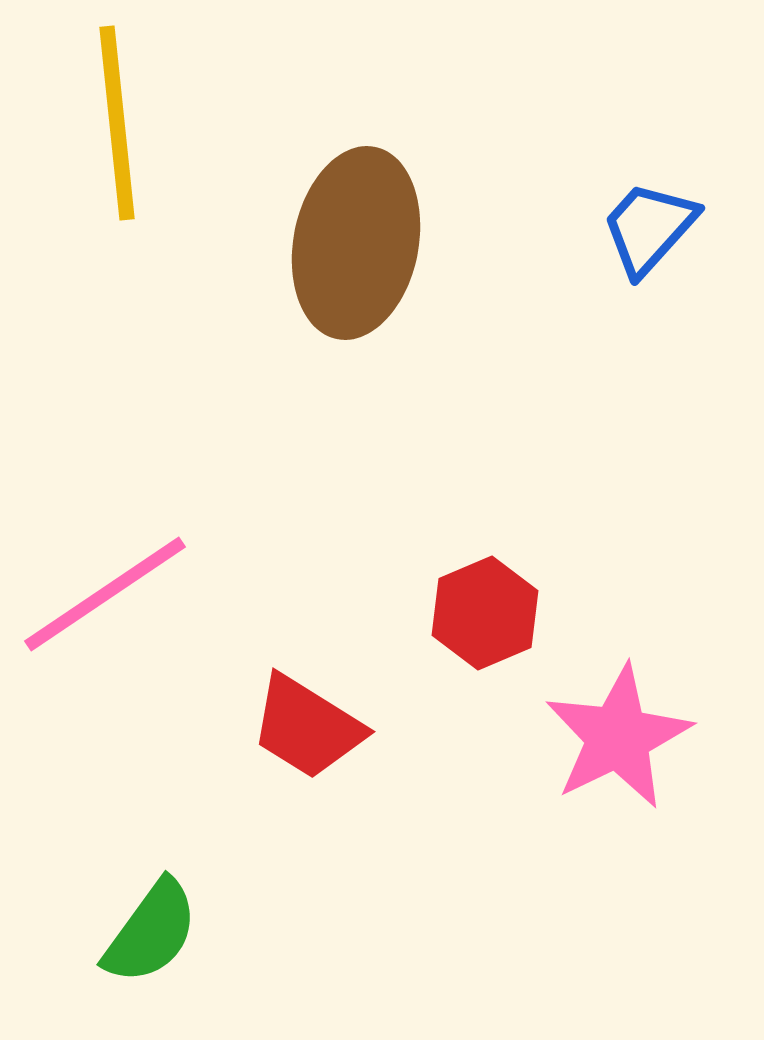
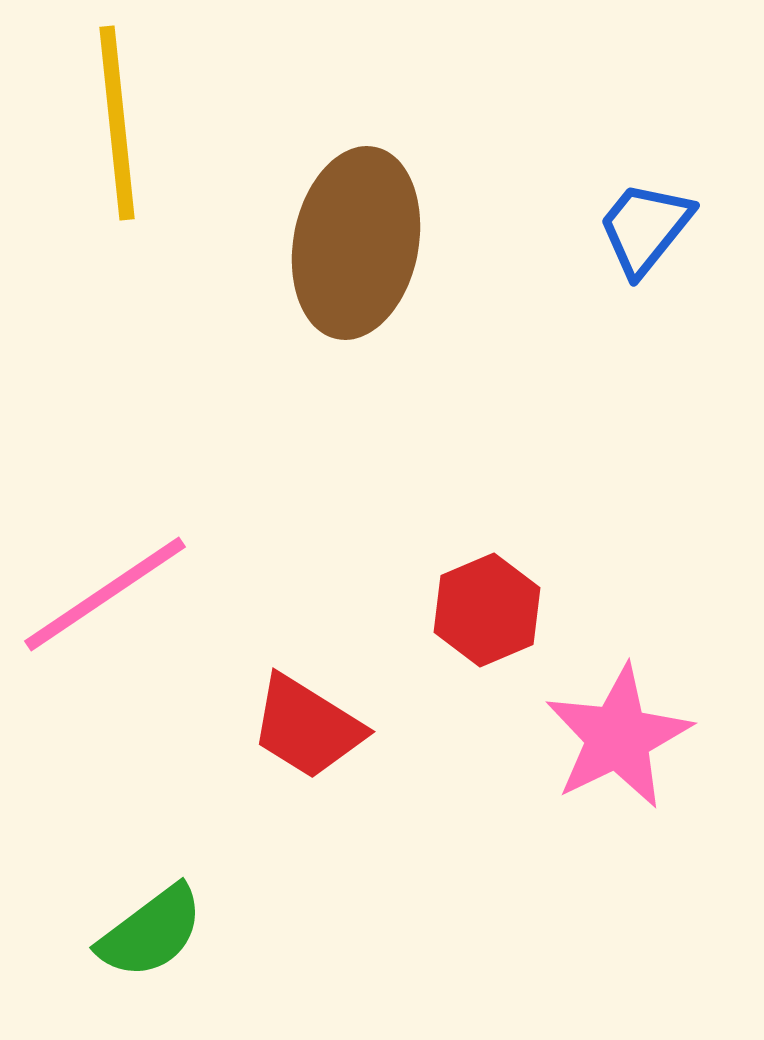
blue trapezoid: moved 4 px left; rotated 3 degrees counterclockwise
red hexagon: moved 2 px right, 3 px up
green semicircle: rotated 17 degrees clockwise
